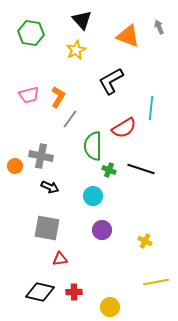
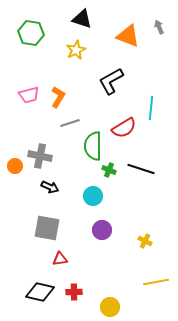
black triangle: moved 1 px up; rotated 30 degrees counterclockwise
gray line: moved 4 px down; rotated 36 degrees clockwise
gray cross: moved 1 px left
